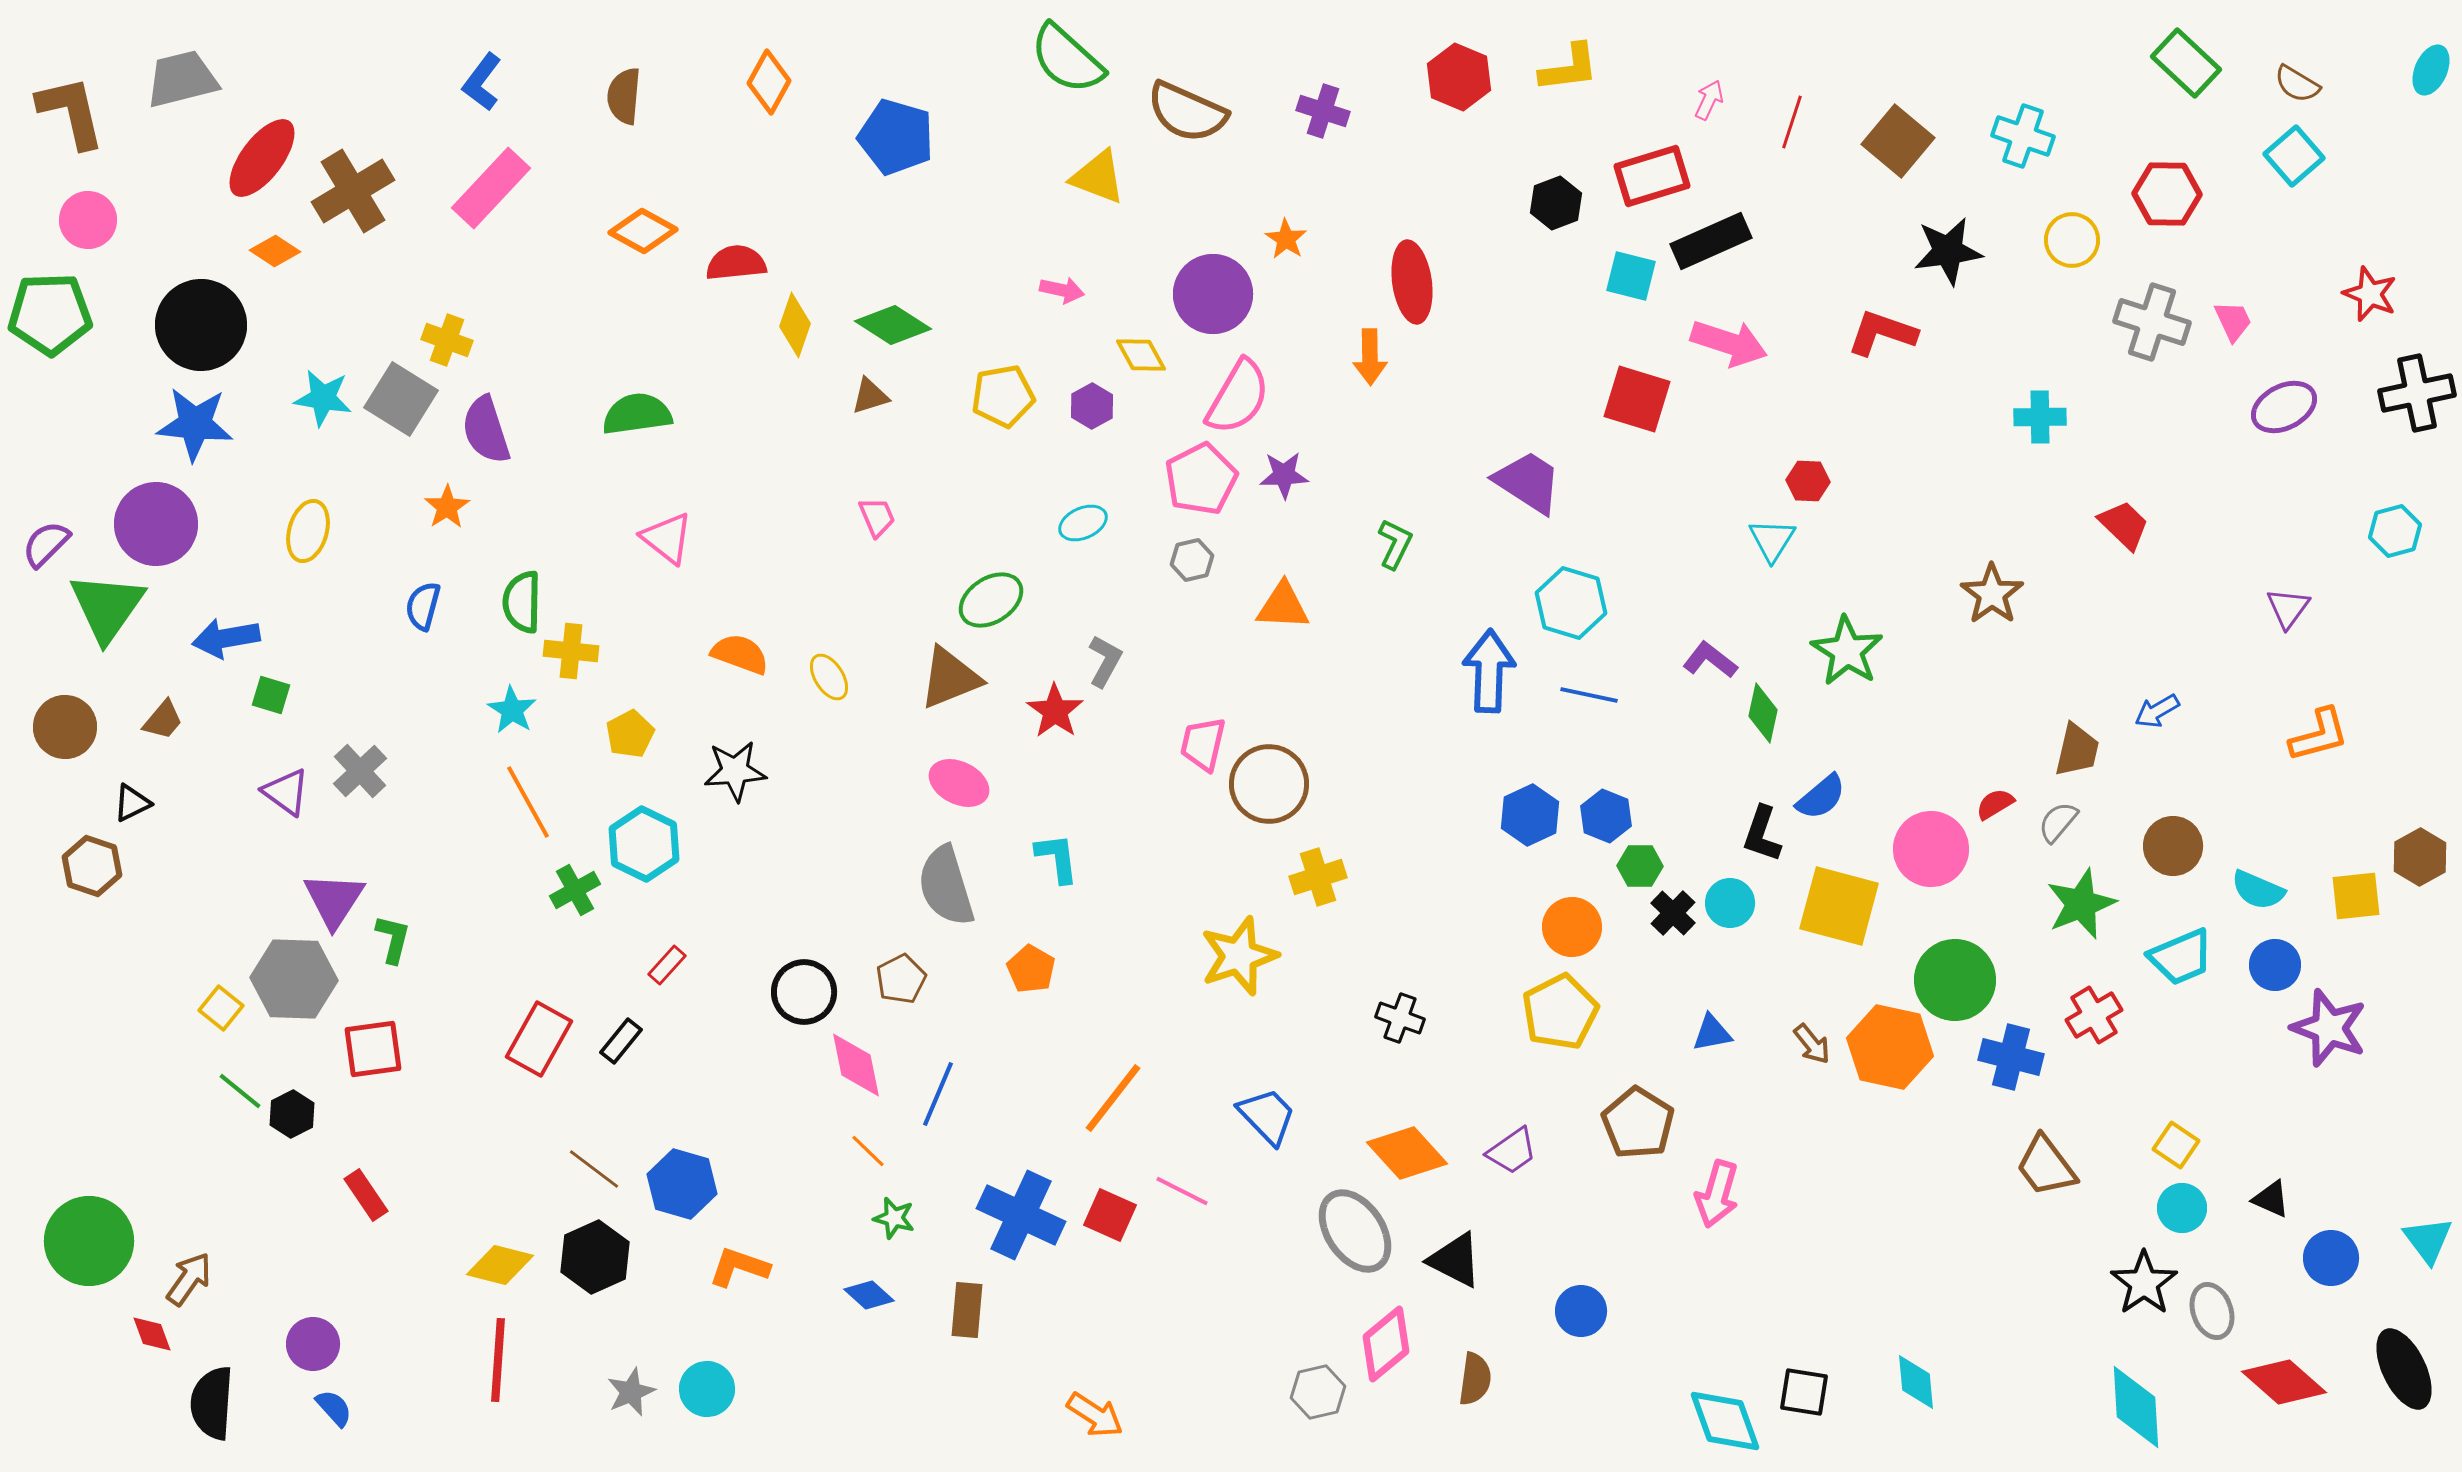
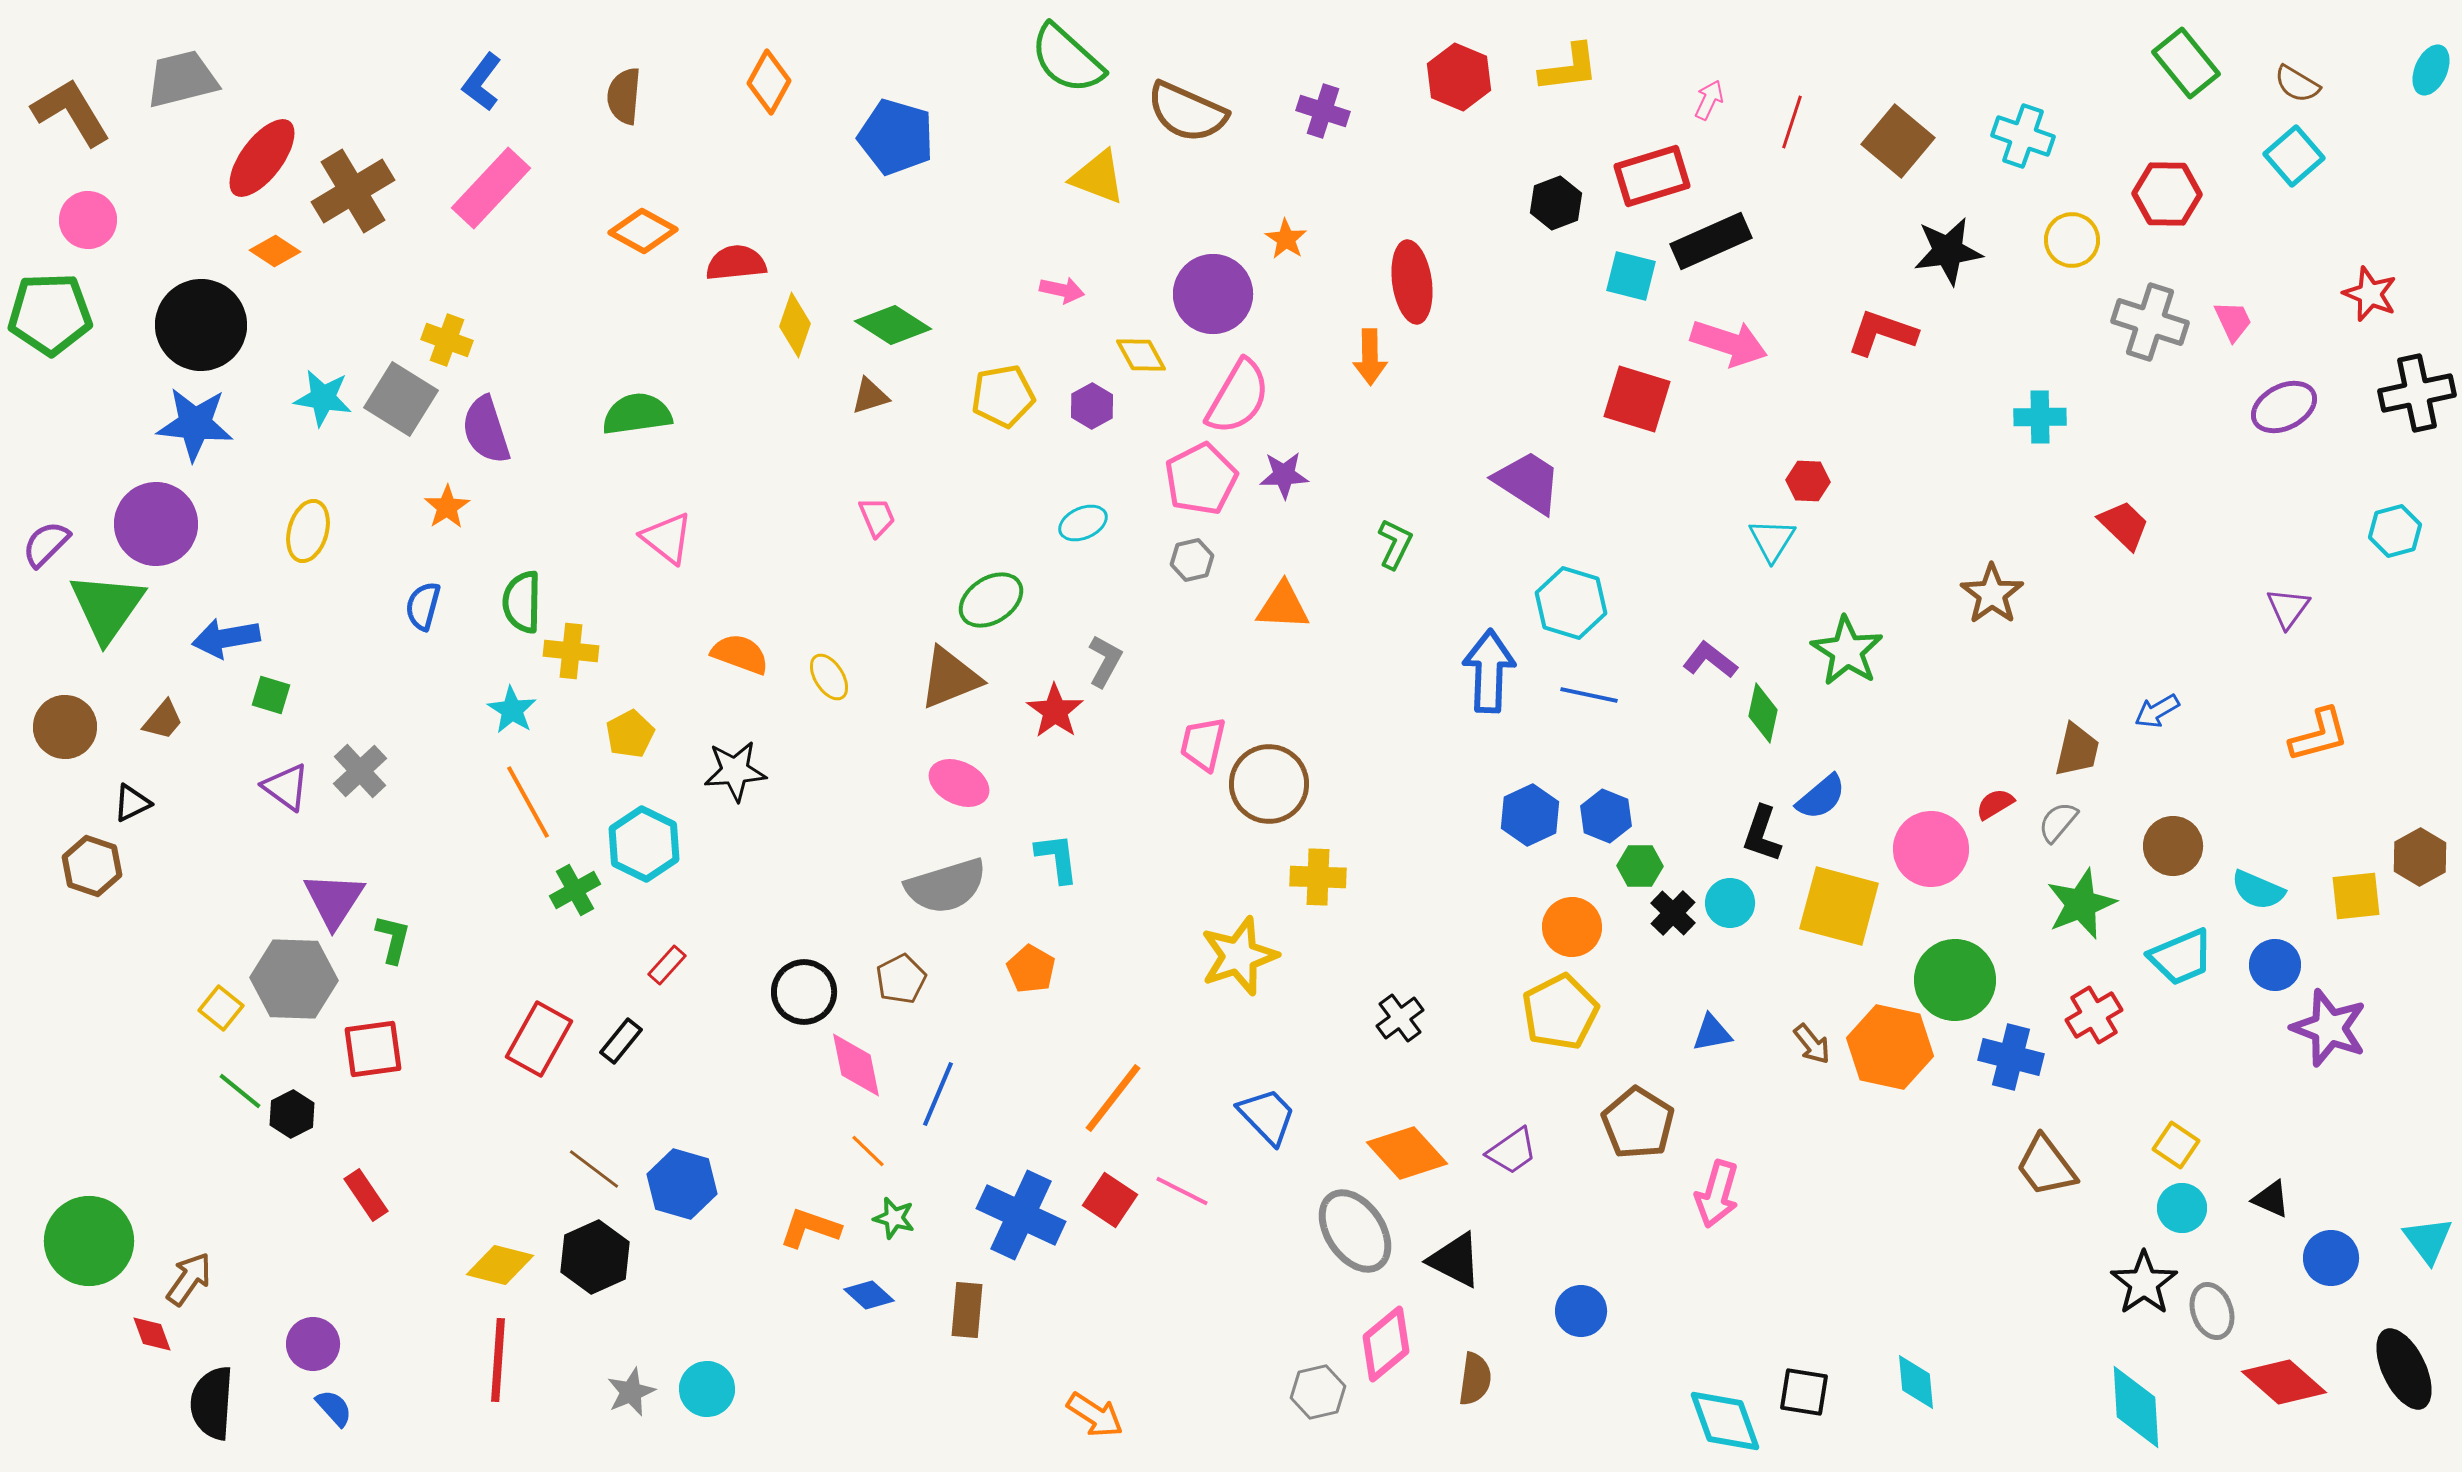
green rectangle at (2186, 63): rotated 8 degrees clockwise
brown L-shape at (71, 112): rotated 18 degrees counterclockwise
gray cross at (2152, 322): moved 2 px left
purple triangle at (286, 792): moved 5 px up
yellow cross at (1318, 877): rotated 20 degrees clockwise
gray semicircle at (946, 886): rotated 90 degrees counterclockwise
black cross at (1400, 1018): rotated 33 degrees clockwise
red square at (1110, 1215): moved 15 px up; rotated 10 degrees clockwise
orange L-shape at (739, 1267): moved 71 px right, 39 px up
